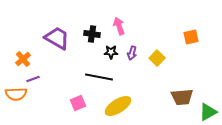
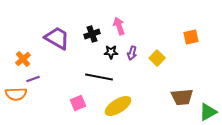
black cross: rotated 28 degrees counterclockwise
